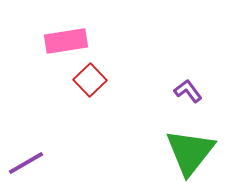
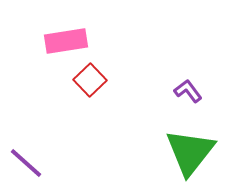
purple line: rotated 72 degrees clockwise
